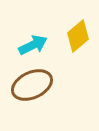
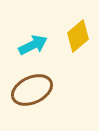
brown ellipse: moved 5 px down
